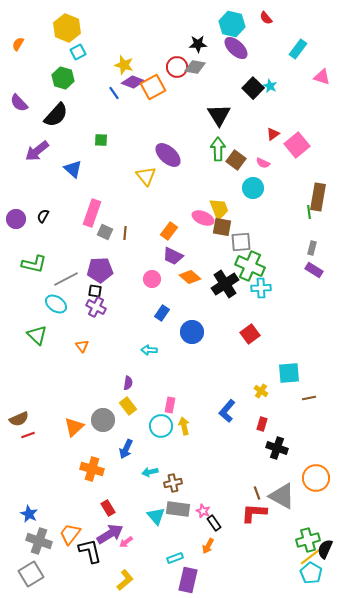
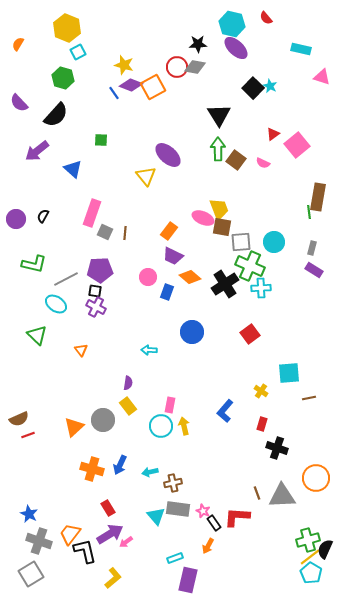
cyan rectangle at (298, 49): moved 3 px right; rotated 66 degrees clockwise
purple diamond at (133, 82): moved 2 px left, 3 px down
cyan circle at (253, 188): moved 21 px right, 54 px down
pink circle at (152, 279): moved 4 px left, 2 px up
blue rectangle at (162, 313): moved 5 px right, 21 px up; rotated 14 degrees counterclockwise
orange triangle at (82, 346): moved 1 px left, 4 px down
blue L-shape at (227, 411): moved 2 px left
blue arrow at (126, 449): moved 6 px left, 16 px down
gray triangle at (282, 496): rotated 32 degrees counterclockwise
red L-shape at (254, 513): moved 17 px left, 4 px down
black L-shape at (90, 551): moved 5 px left
yellow L-shape at (125, 580): moved 12 px left, 2 px up
